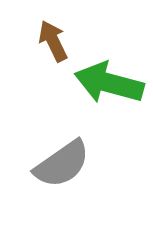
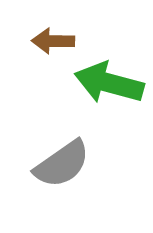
brown arrow: rotated 63 degrees counterclockwise
